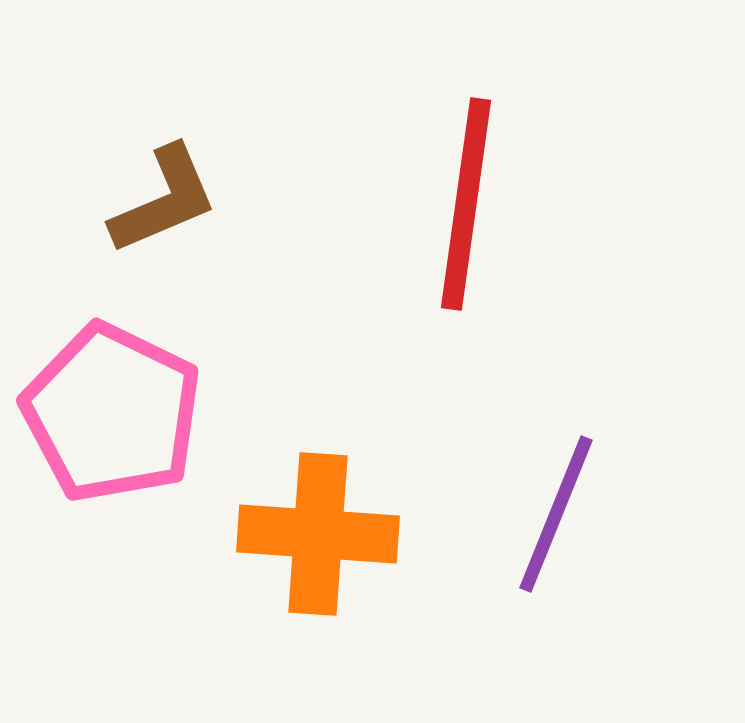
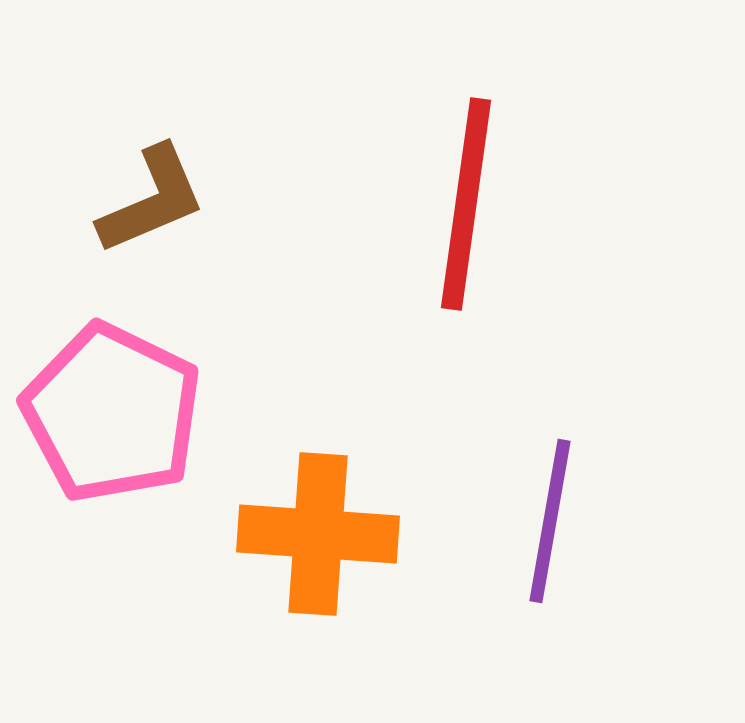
brown L-shape: moved 12 px left
purple line: moved 6 px left, 7 px down; rotated 12 degrees counterclockwise
